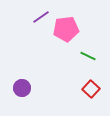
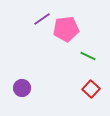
purple line: moved 1 px right, 2 px down
